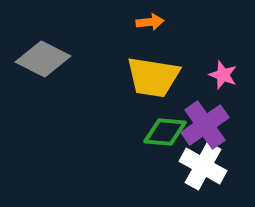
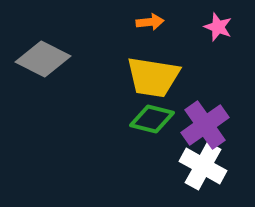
pink star: moved 5 px left, 48 px up
green diamond: moved 13 px left, 13 px up; rotated 9 degrees clockwise
